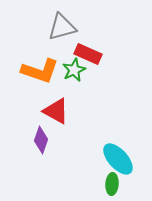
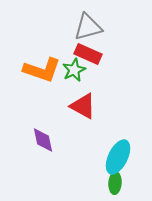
gray triangle: moved 26 px right
orange L-shape: moved 2 px right, 1 px up
red triangle: moved 27 px right, 5 px up
purple diamond: moved 2 px right; rotated 32 degrees counterclockwise
cyan ellipse: moved 2 px up; rotated 68 degrees clockwise
green ellipse: moved 3 px right, 1 px up
